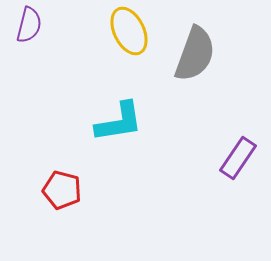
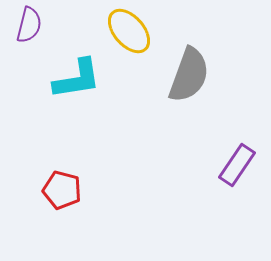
yellow ellipse: rotated 15 degrees counterclockwise
gray semicircle: moved 6 px left, 21 px down
cyan L-shape: moved 42 px left, 43 px up
purple rectangle: moved 1 px left, 7 px down
